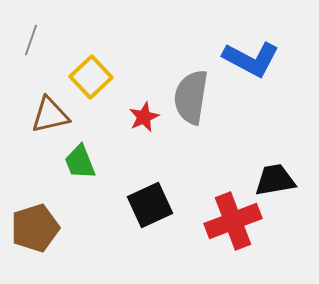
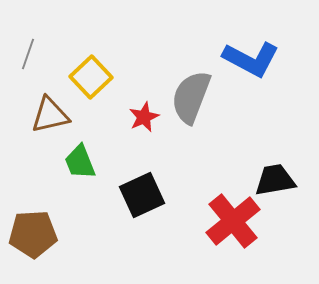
gray line: moved 3 px left, 14 px down
gray semicircle: rotated 12 degrees clockwise
black square: moved 8 px left, 10 px up
red cross: rotated 18 degrees counterclockwise
brown pentagon: moved 2 px left, 6 px down; rotated 15 degrees clockwise
